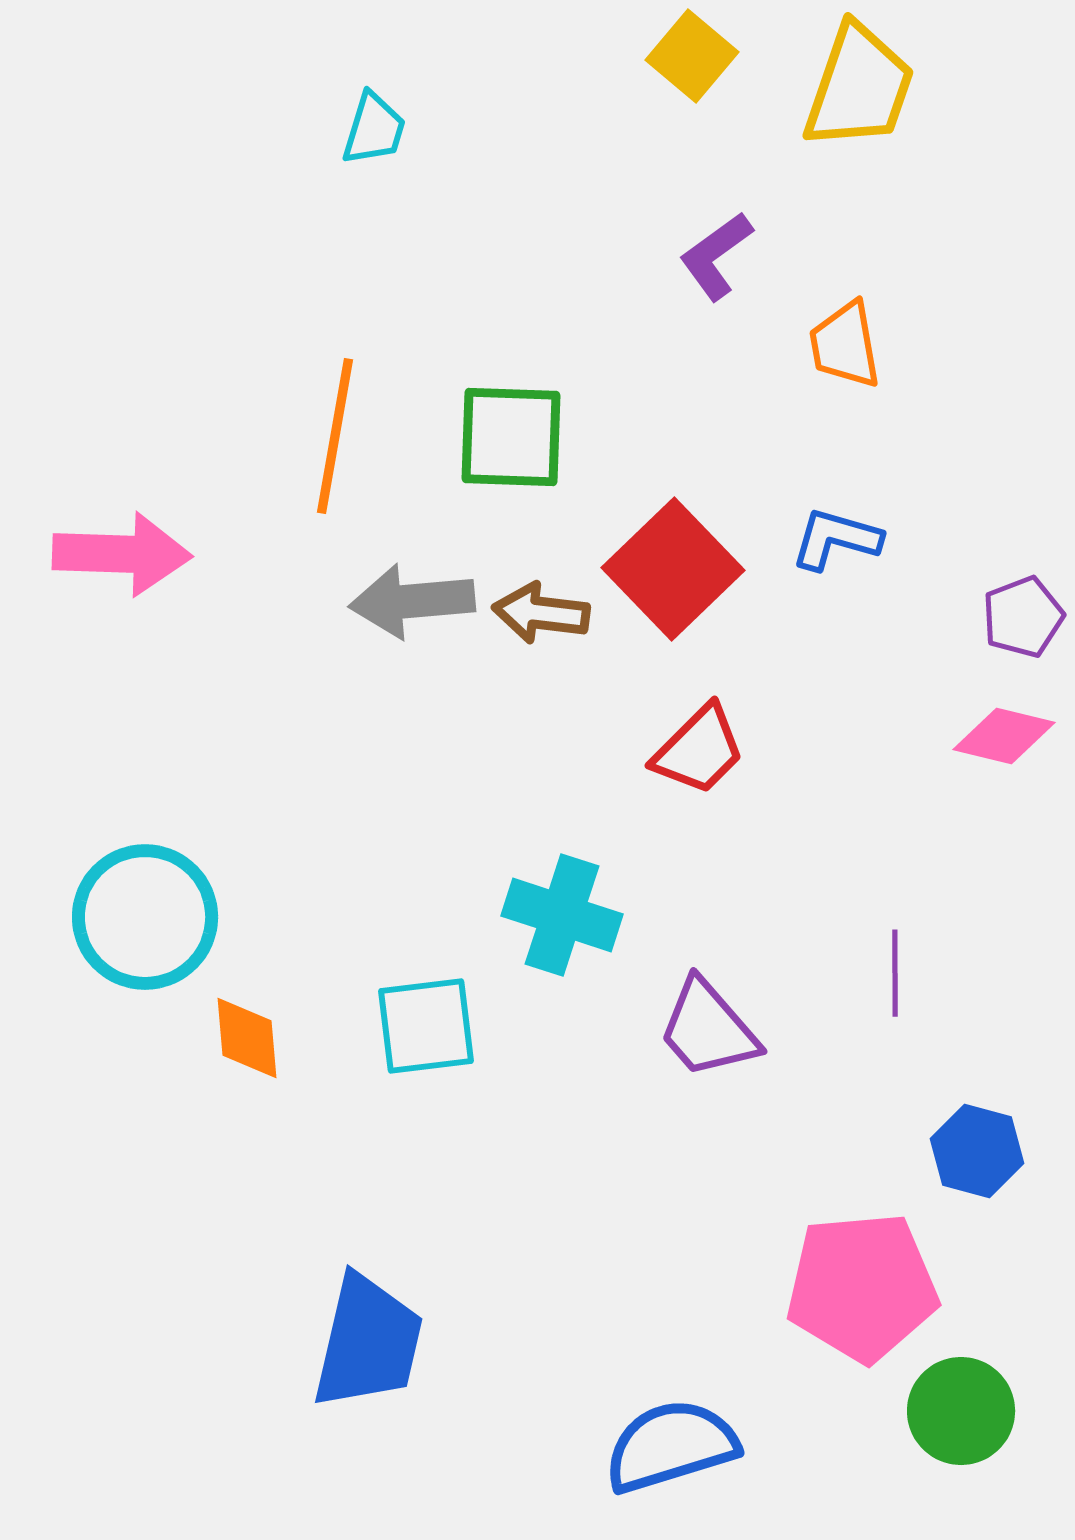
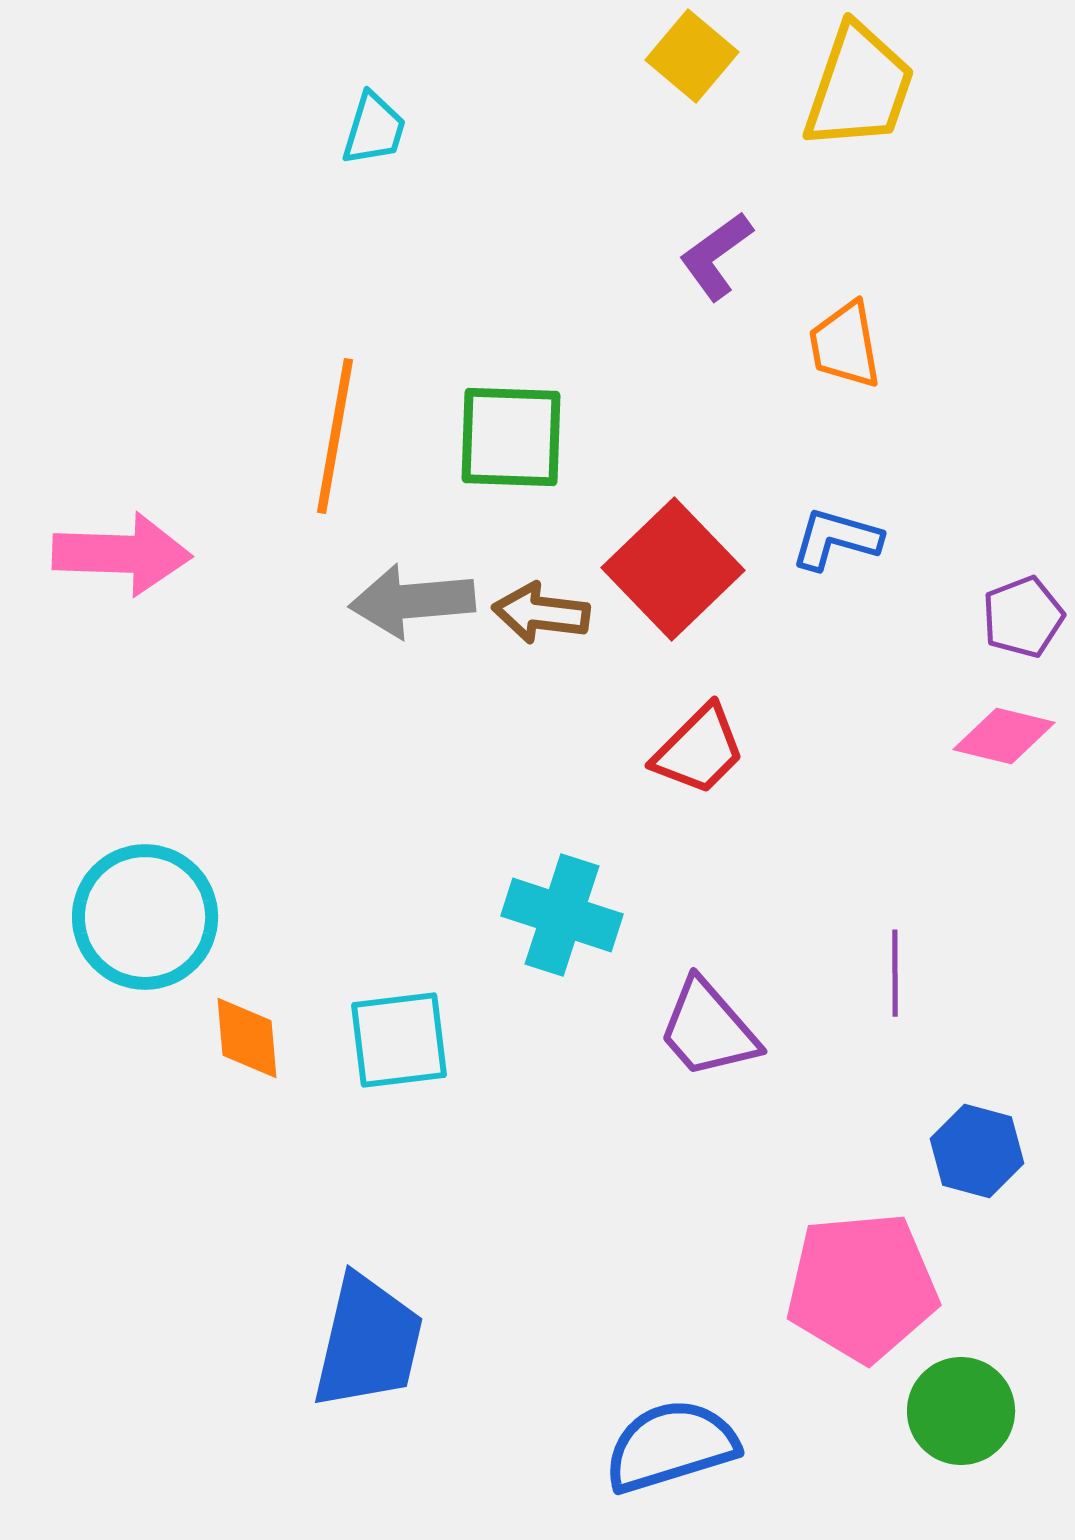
cyan square: moved 27 px left, 14 px down
